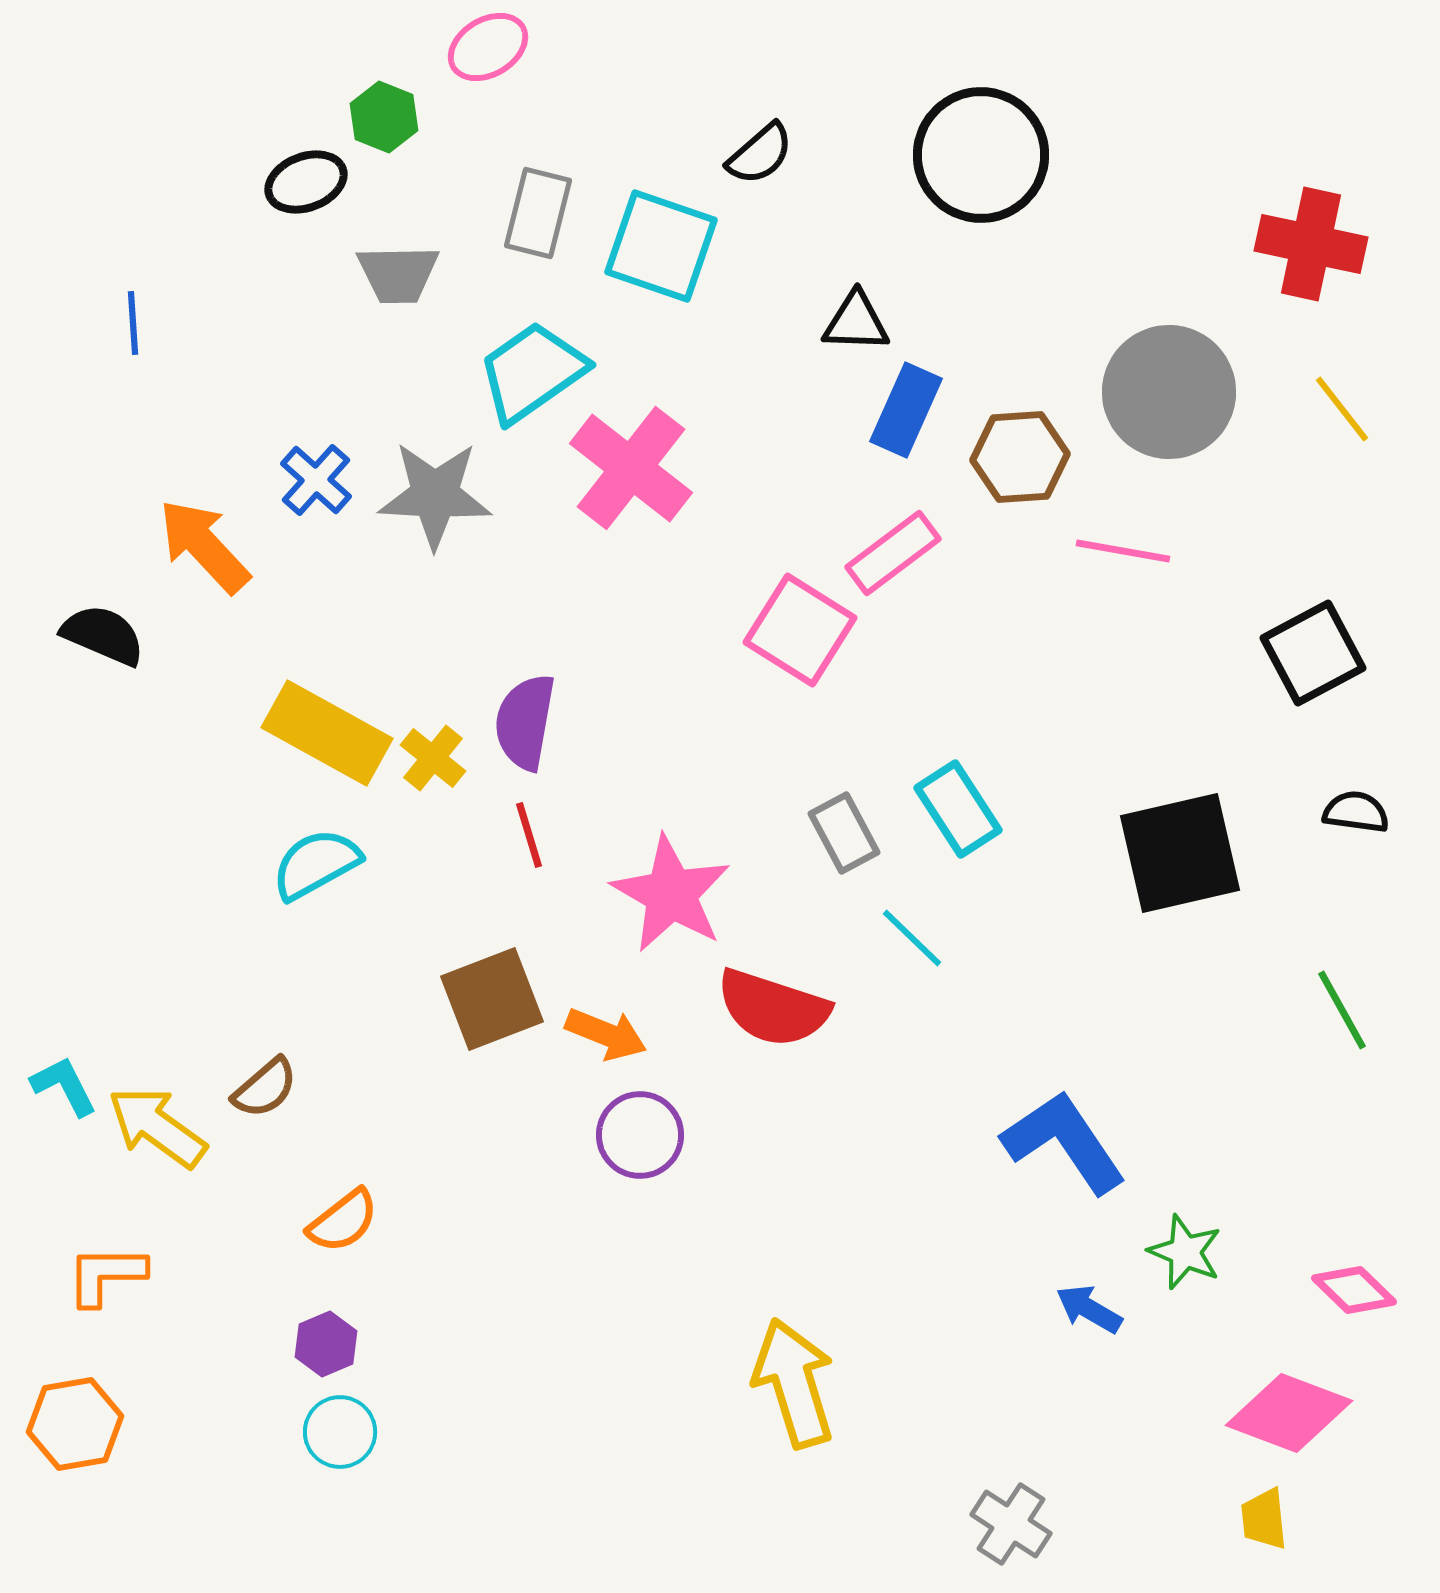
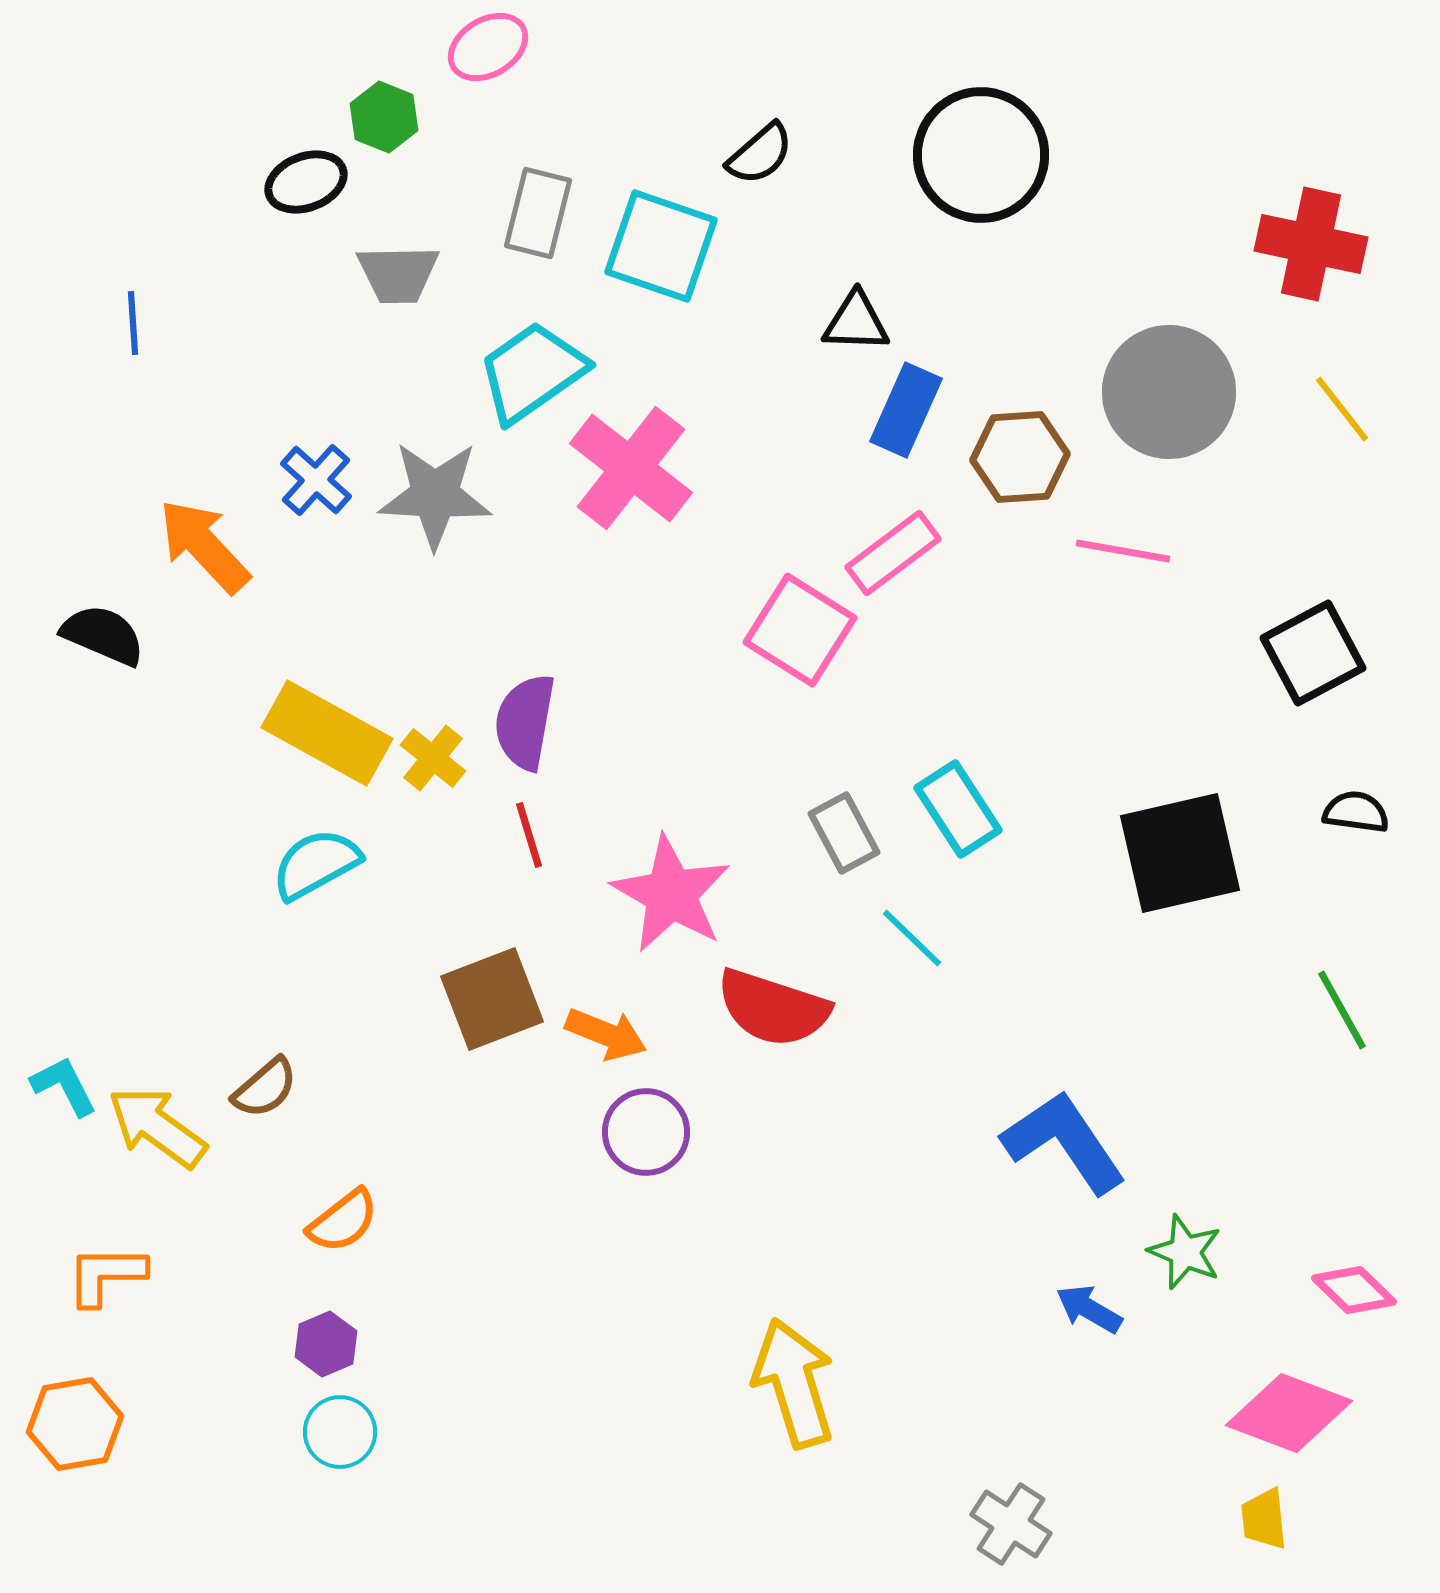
purple circle at (640, 1135): moved 6 px right, 3 px up
